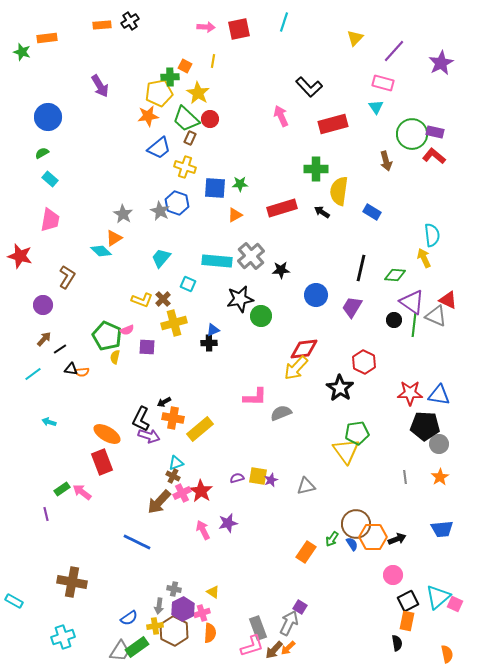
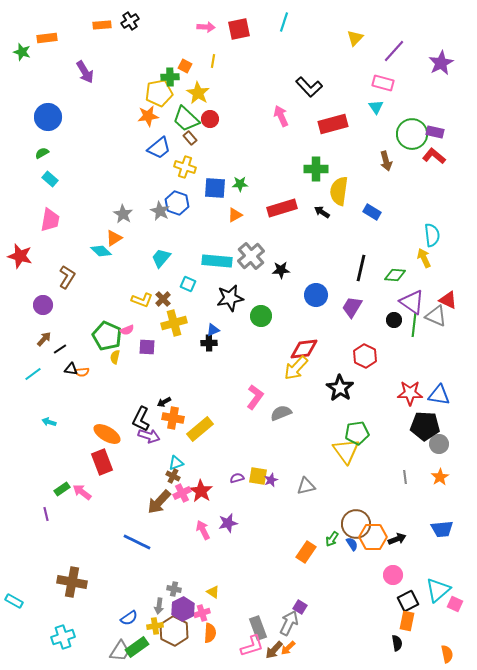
purple arrow at (100, 86): moved 15 px left, 14 px up
brown rectangle at (190, 138): rotated 64 degrees counterclockwise
black star at (240, 299): moved 10 px left, 1 px up
red hexagon at (364, 362): moved 1 px right, 6 px up
pink L-shape at (255, 397): rotated 55 degrees counterclockwise
cyan triangle at (438, 597): moved 7 px up
